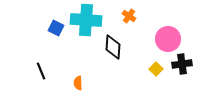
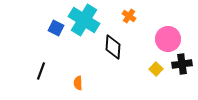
cyan cross: moved 2 px left; rotated 28 degrees clockwise
black line: rotated 42 degrees clockwise
